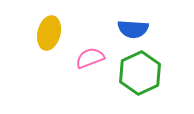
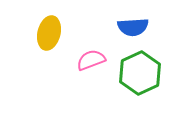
blue semicircle: moved 2 px up; rotated 8 degrees counterclockwise
pink semicircle: moved 1 px right, 2 px down
